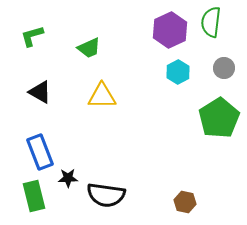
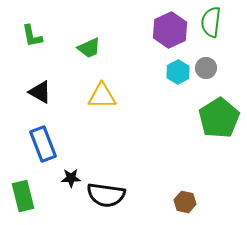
green L-shape: rotated 85 degrees counterclockwise
gray circle: moved 18 px left
blue rectangle: moved 3 px right, 8 px up
black star: moved 3 px right
green rectangle: moved 11 px left
